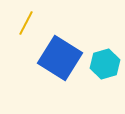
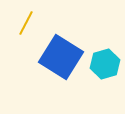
blue square: moved 1 px right, 1 px up
